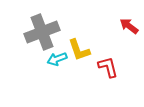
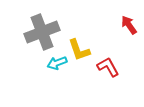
red arrow: moved 1 px up; rotated 18 degrees clockwise
cyan arrow: moved 4 px down
red L-shape: rotated 15 degrees counterclockwise
